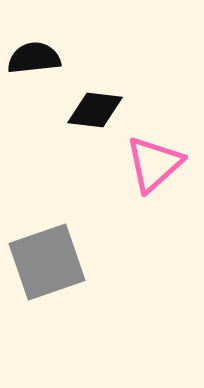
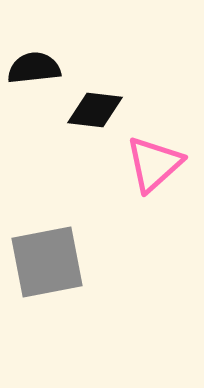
black semicircle: moved 10 px down
gray square: rotated 8 degrees clockwise
